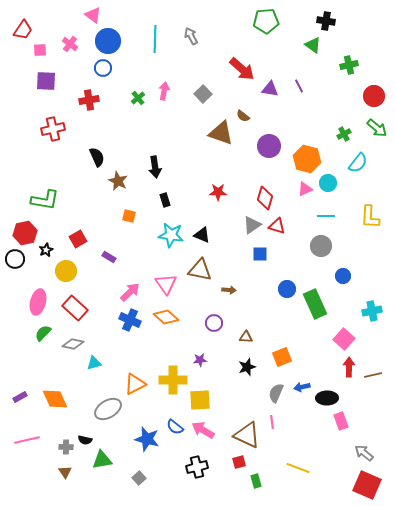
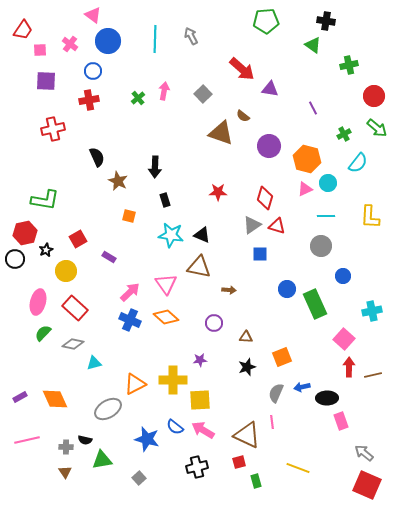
blue circle at (103, 68): moved 10 px left, 3 px down
purple line at (299, 86): moved 14 px right, 22 px down
black arrow at (155, 167): rotated 10 degrees clockwise
brown triangle at (200, 270): moved 1 px left, 3 px up
